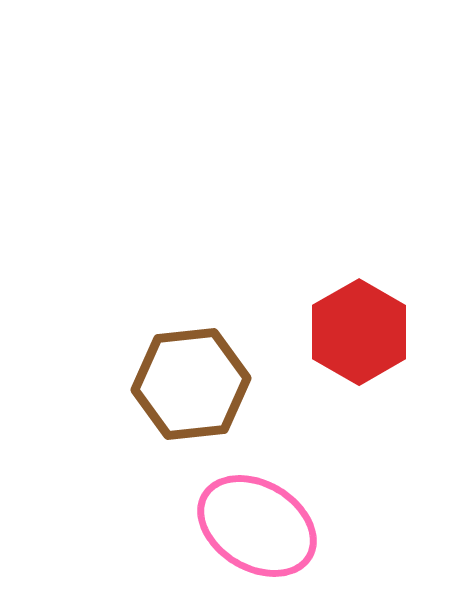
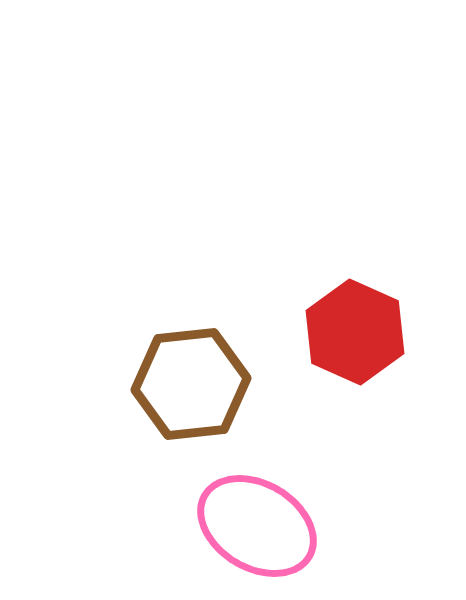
red hexagon: moved 4 px left; rotated 6 degrees counterclockwise
